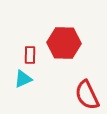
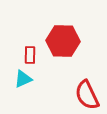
red hexagon: moved 1 px left, 2 px up
